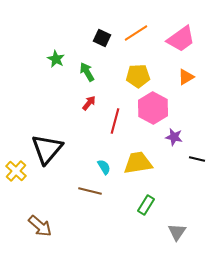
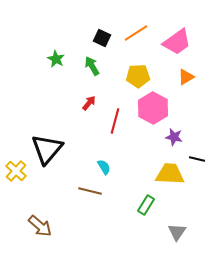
pink trapezoid: moved 4 px left, 3 px down
green arrow: moved 5 px right, 6 px up
yellow trapezoid: moved 32 px right, 11 px down; rotated 12 degrees clockwise
